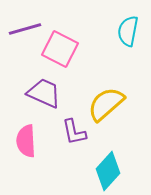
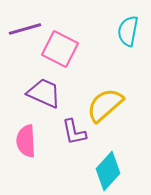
yellow semicircle: moved 1 px left, 1 px down
